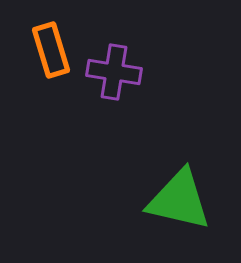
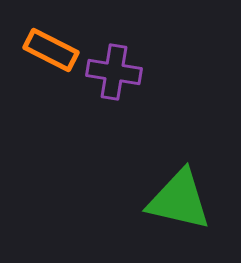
orange rectangle: rotated 46 degrees counterclockwise
